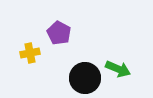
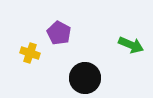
yellow cross: rotated 30 degrees clockwise
green arrow: moved 13 px right, 24 px up
